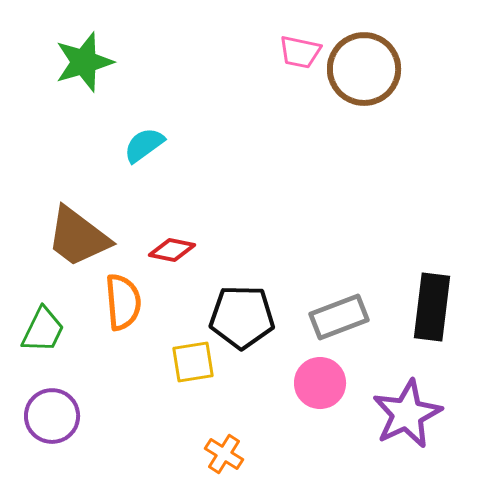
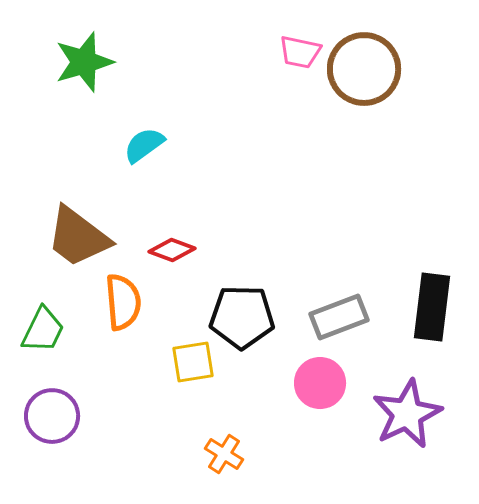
red diamond: rotated 9 degrees clockwise
